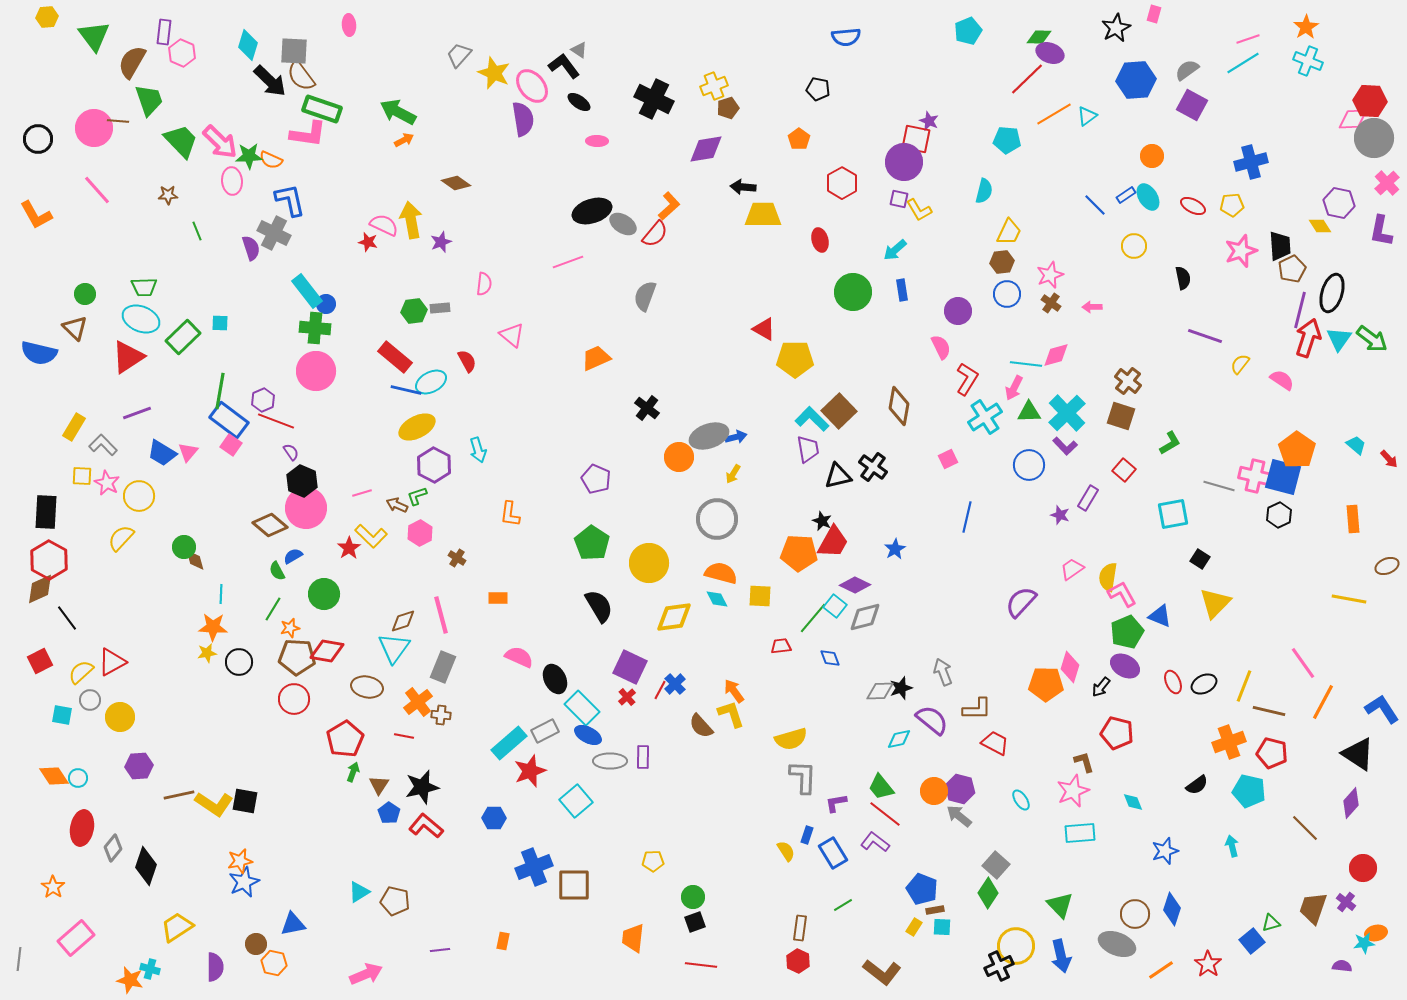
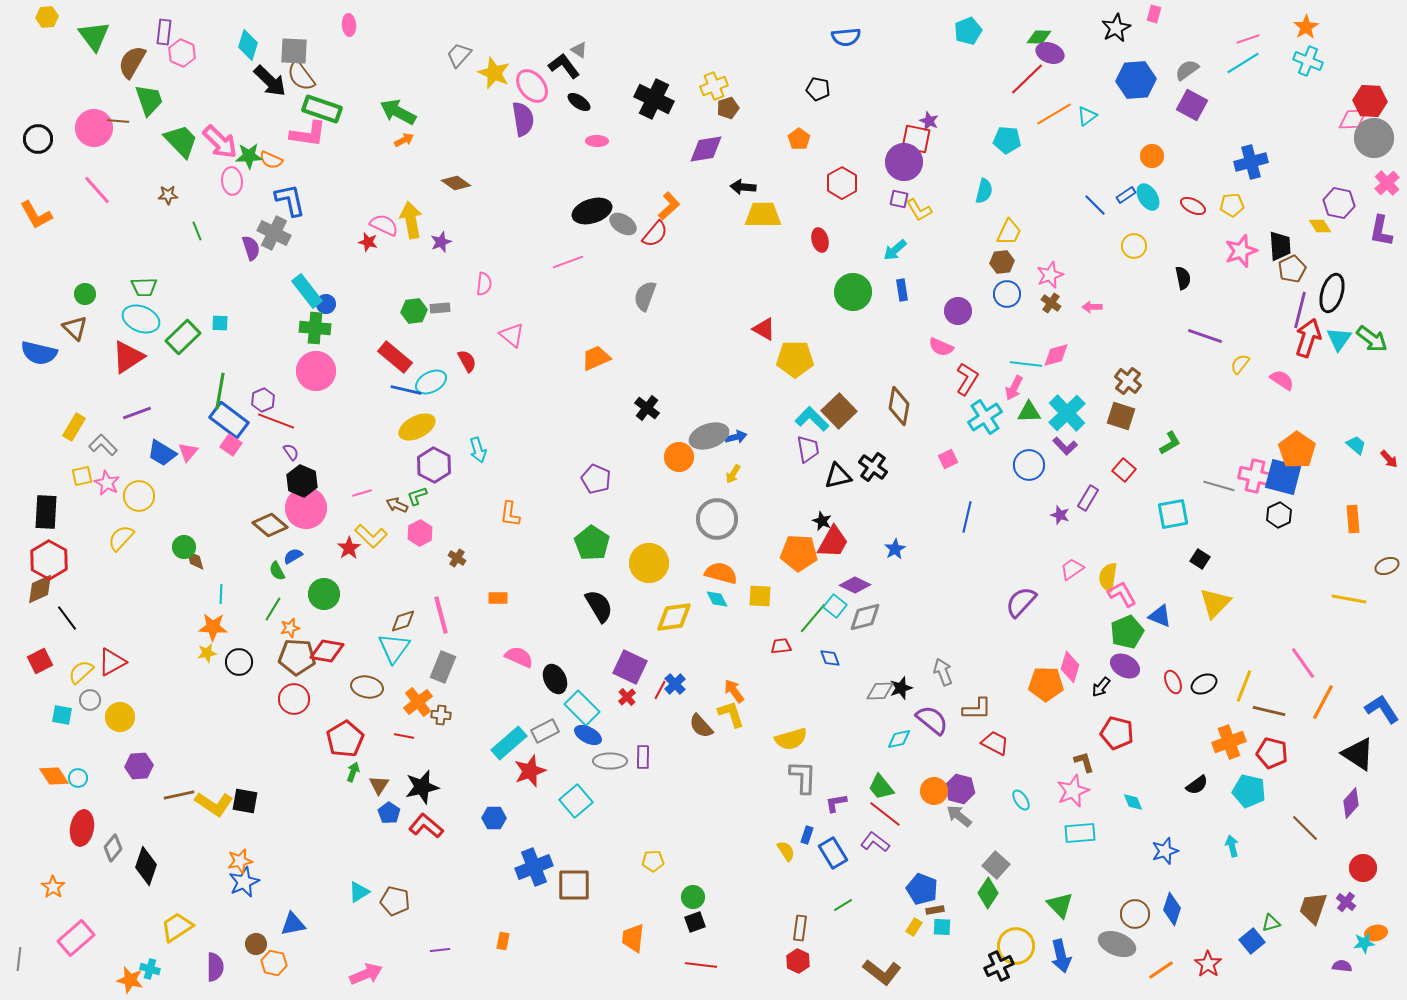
pink semicircle at (941, 347): rotated 140 degrees clockwise
yellow square at (82, 476): rotated 15 degrees counterclockwise
